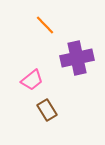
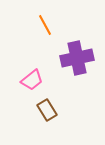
orange line: rotated 15 degrees clockwise
